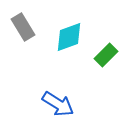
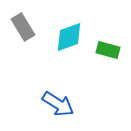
green rectangle: moved 2 px right, 5 px up; rotated 60 degrees clockwise
